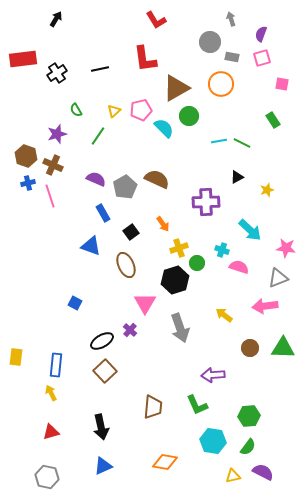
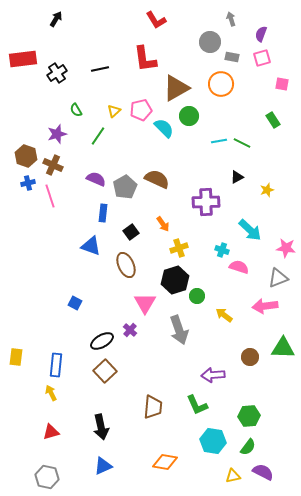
blue rectangle at (103, 213): rotated 36 degrees clockwise
green circle at (197, 263): moved 33 px down
gray arrow at (180, 328): moved 1 px left, 2 px down
brown circle at (250, 348): moved 9 px down
